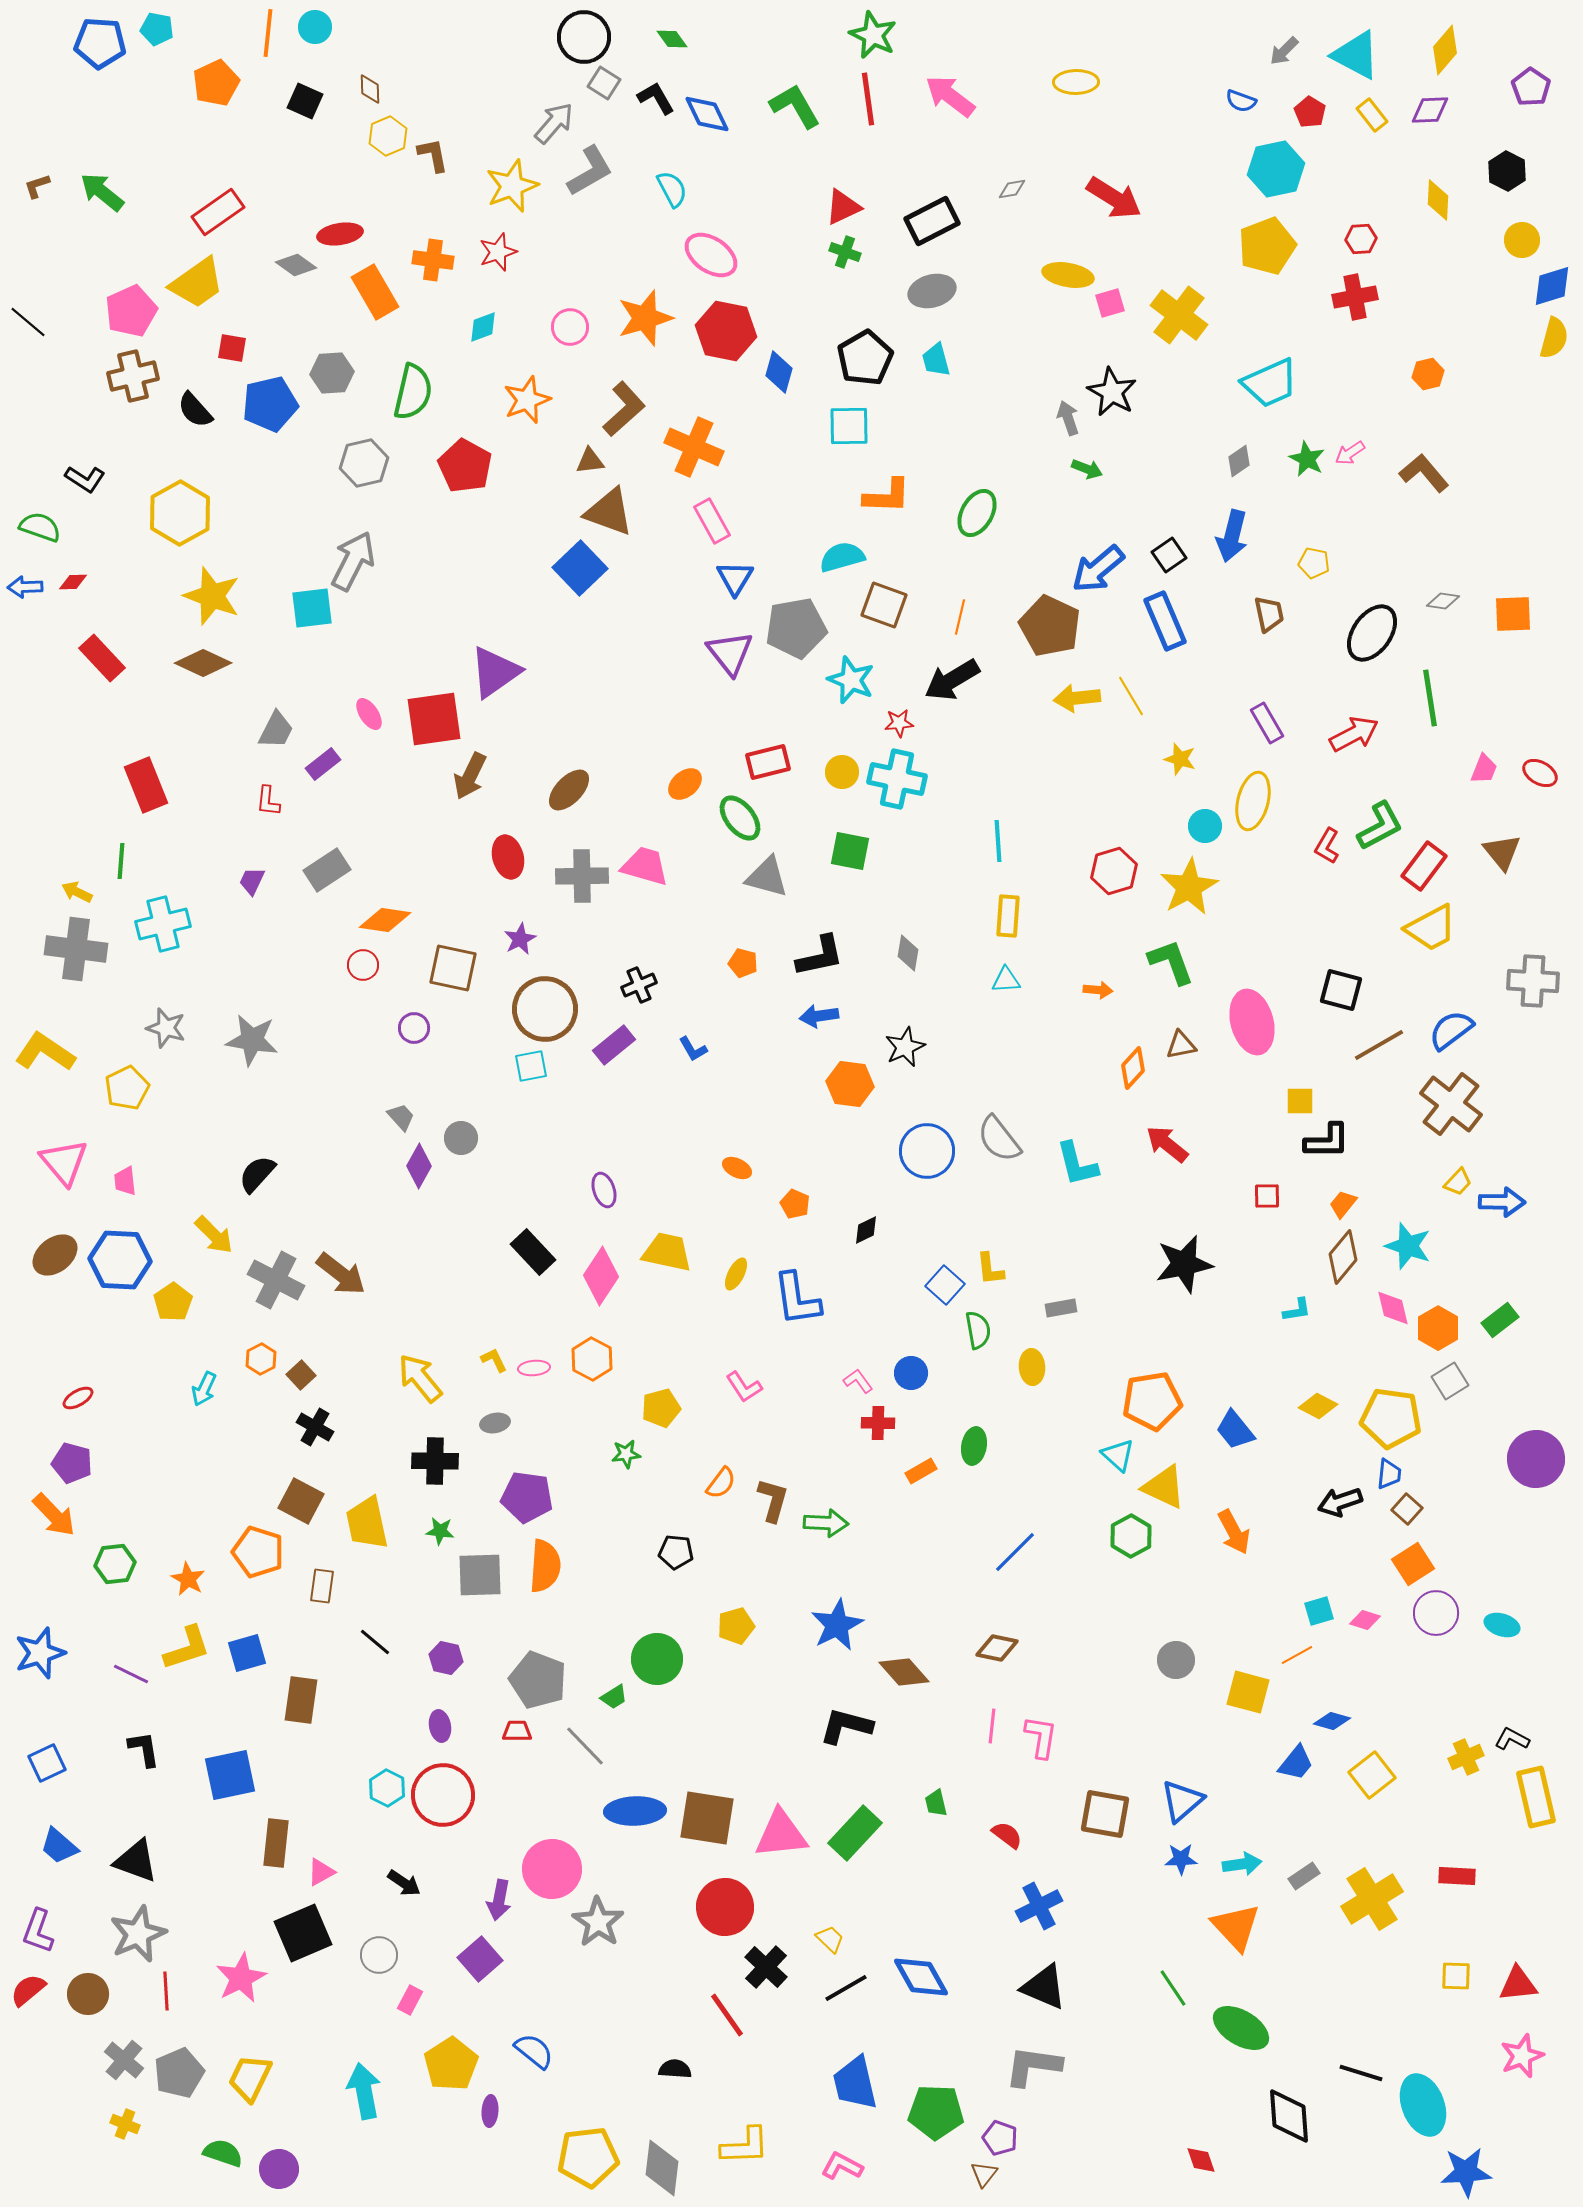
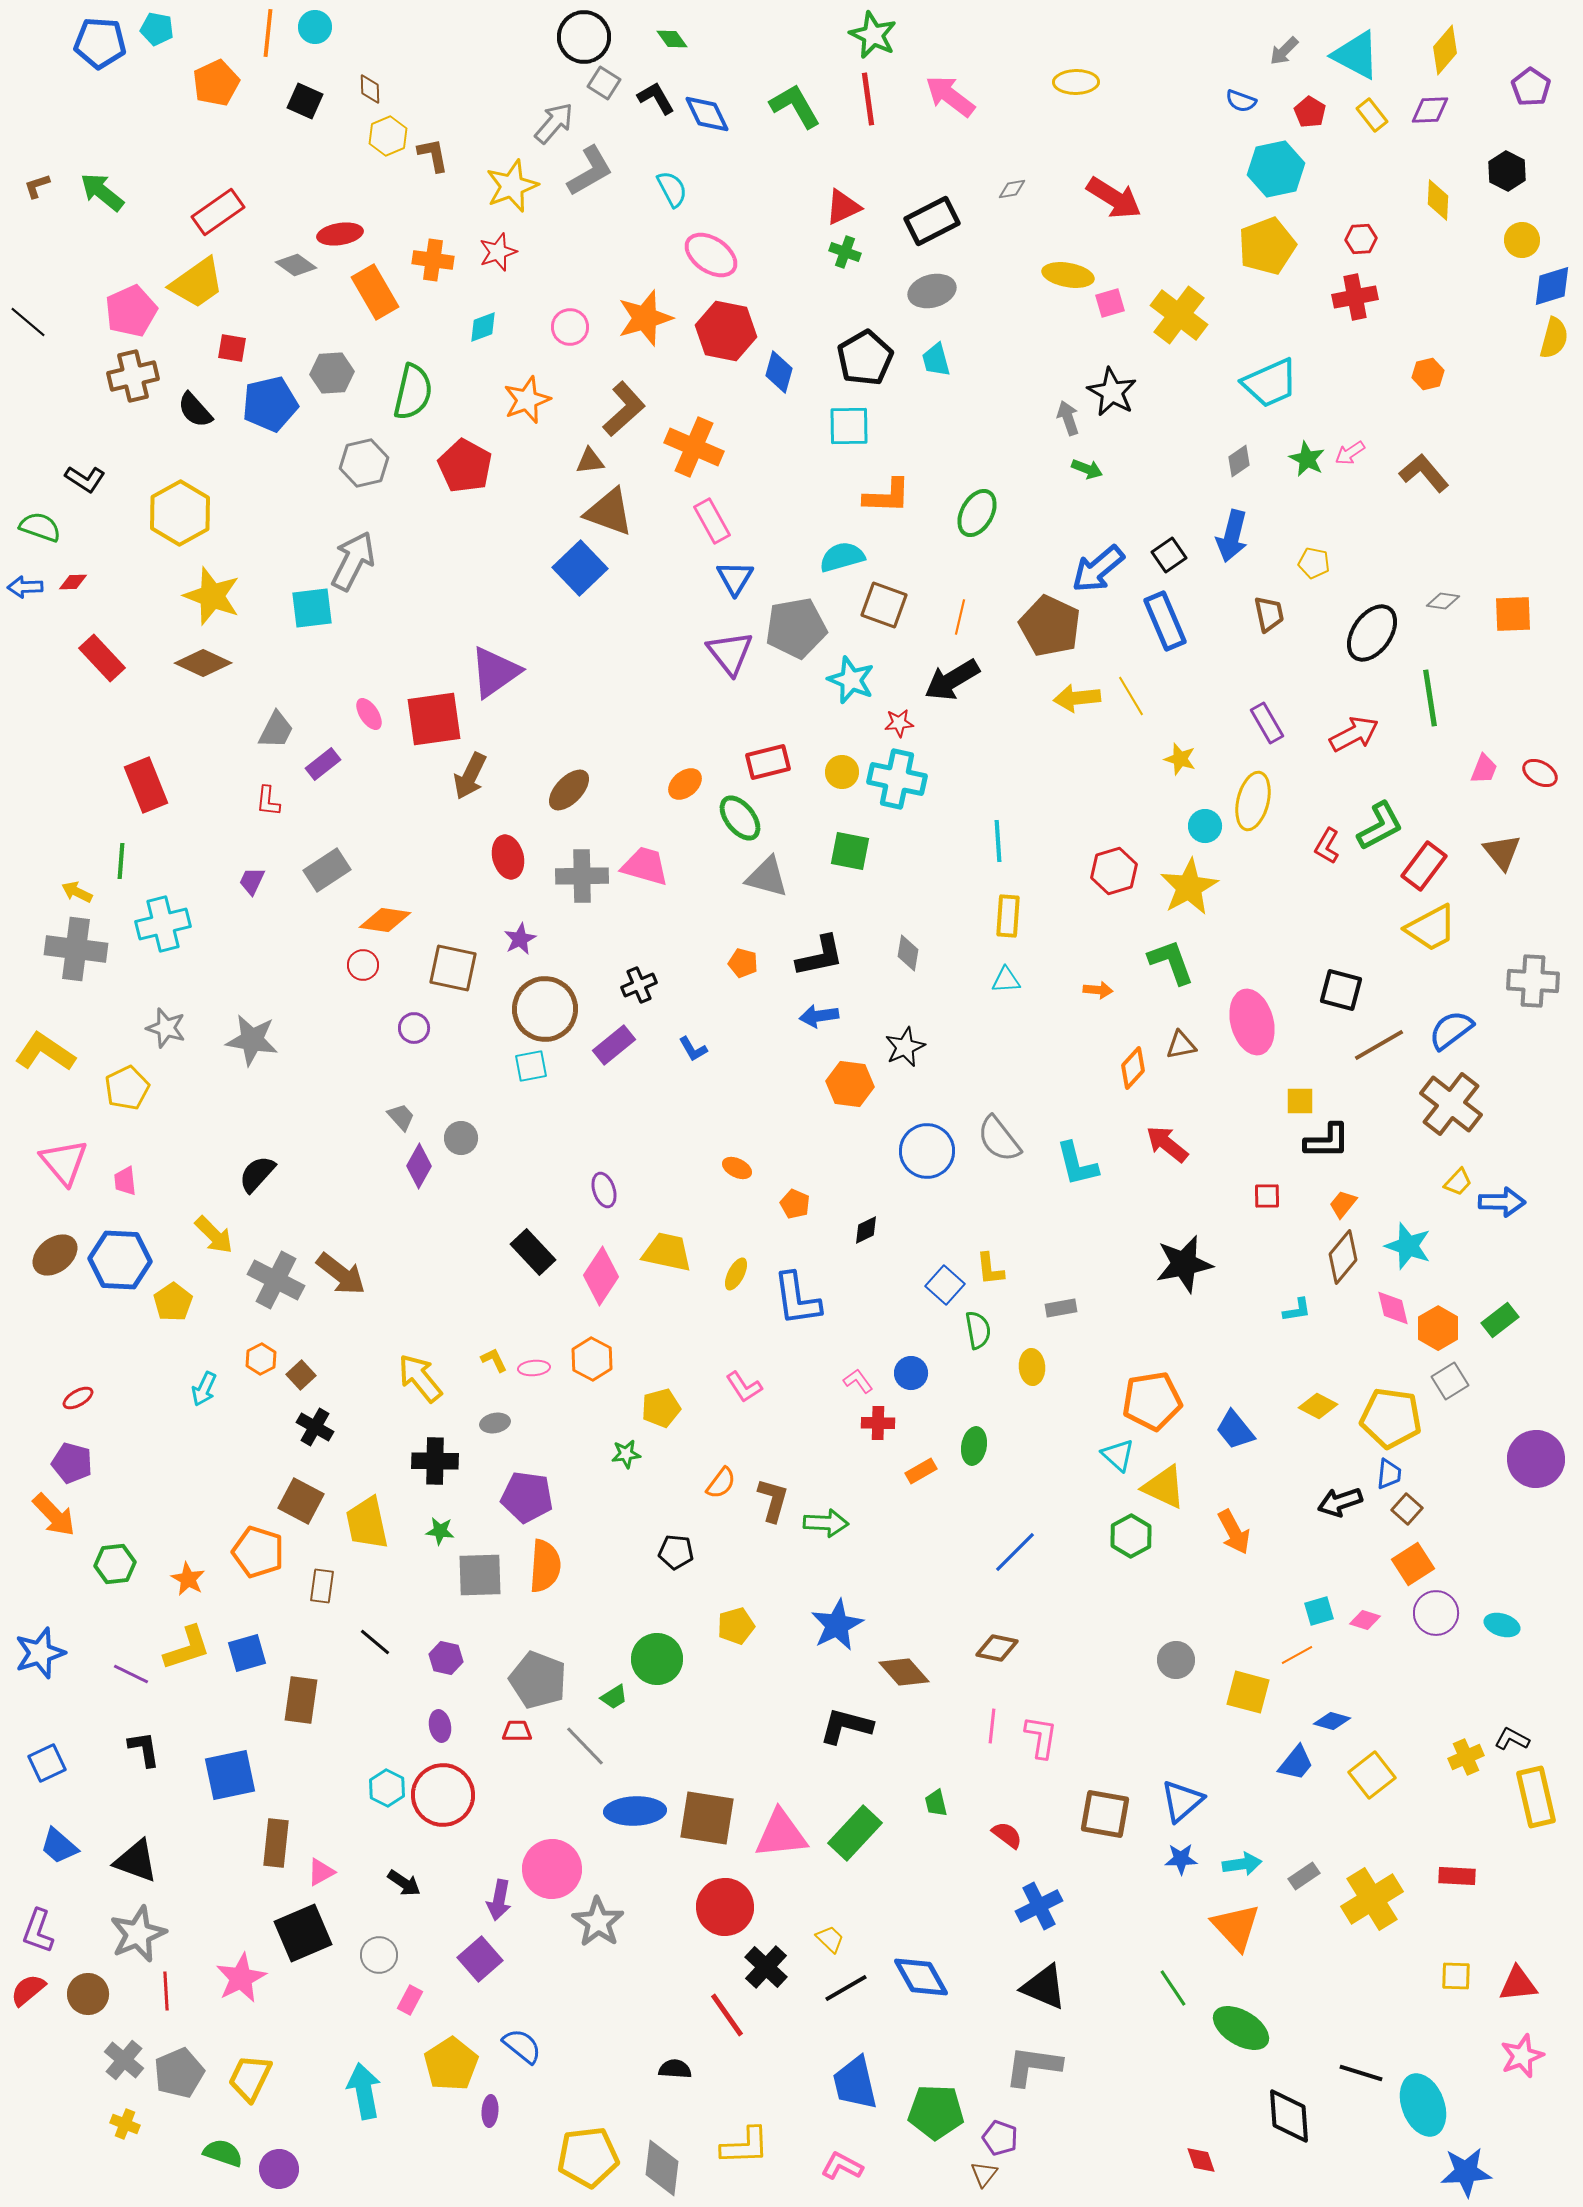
blue semicircle at (534, 2051): moved 12 px left, 5 px up
